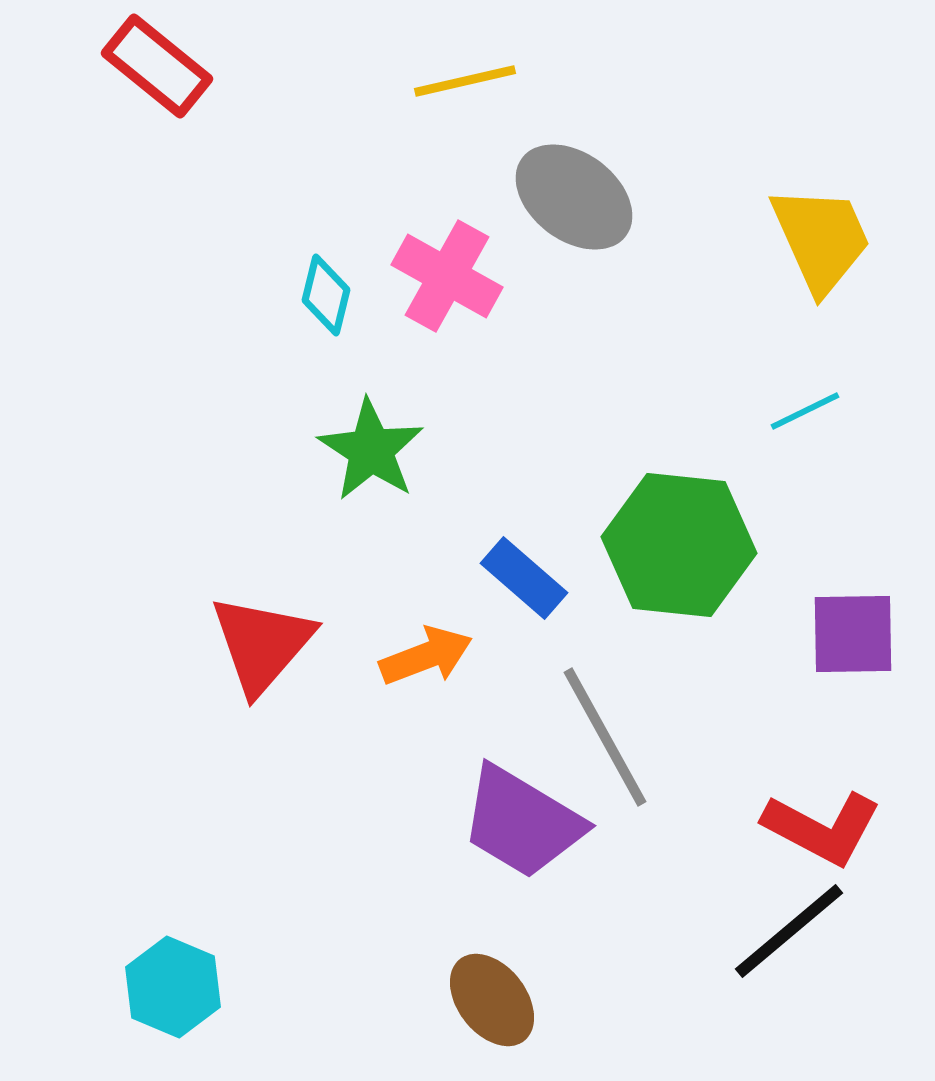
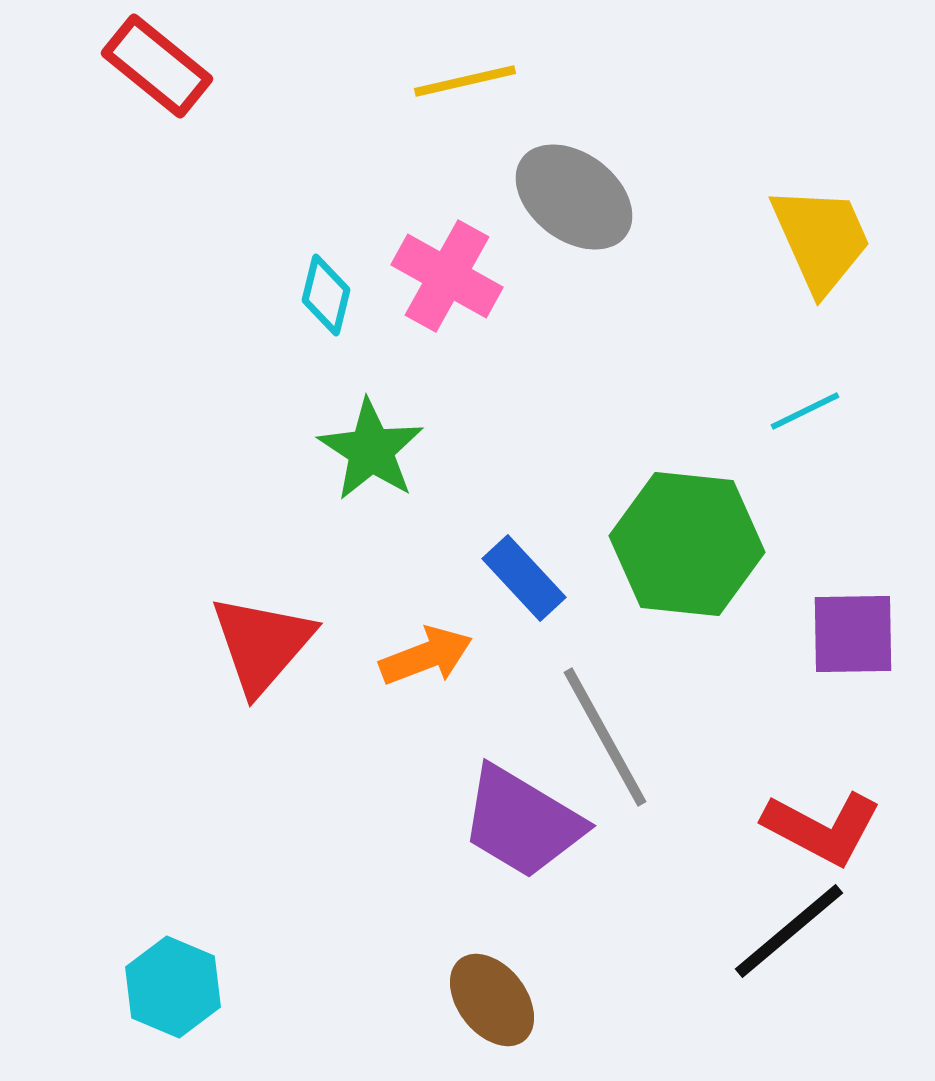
green hexagon: moved 8 px right, 1 px up
blue rectangle: rotated 6 degrees clockwise
